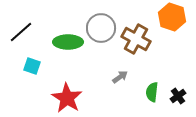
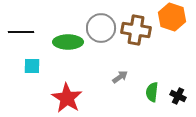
black line: rotated 40 degrees clockwise
brown cross: moved 9 px up; rotated 20 degrees counterclockwise
cyan square: rotated 18 degrees counterclockwise
black cross: rotated 28 degrees counterclockwise
